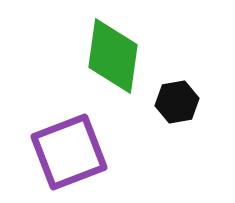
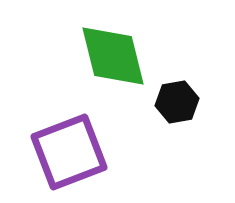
green diamond: rotated 22 degrees counterclockwise
